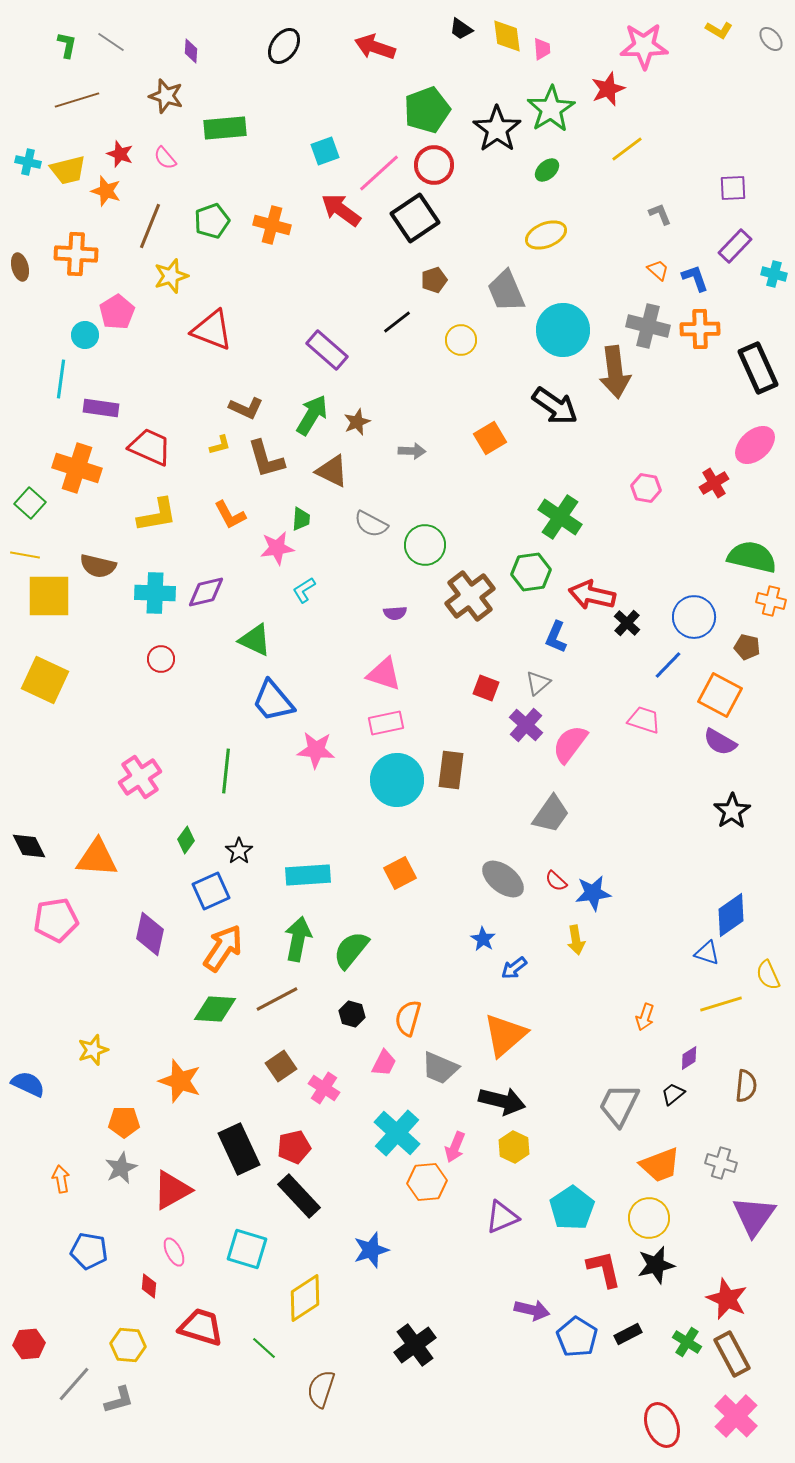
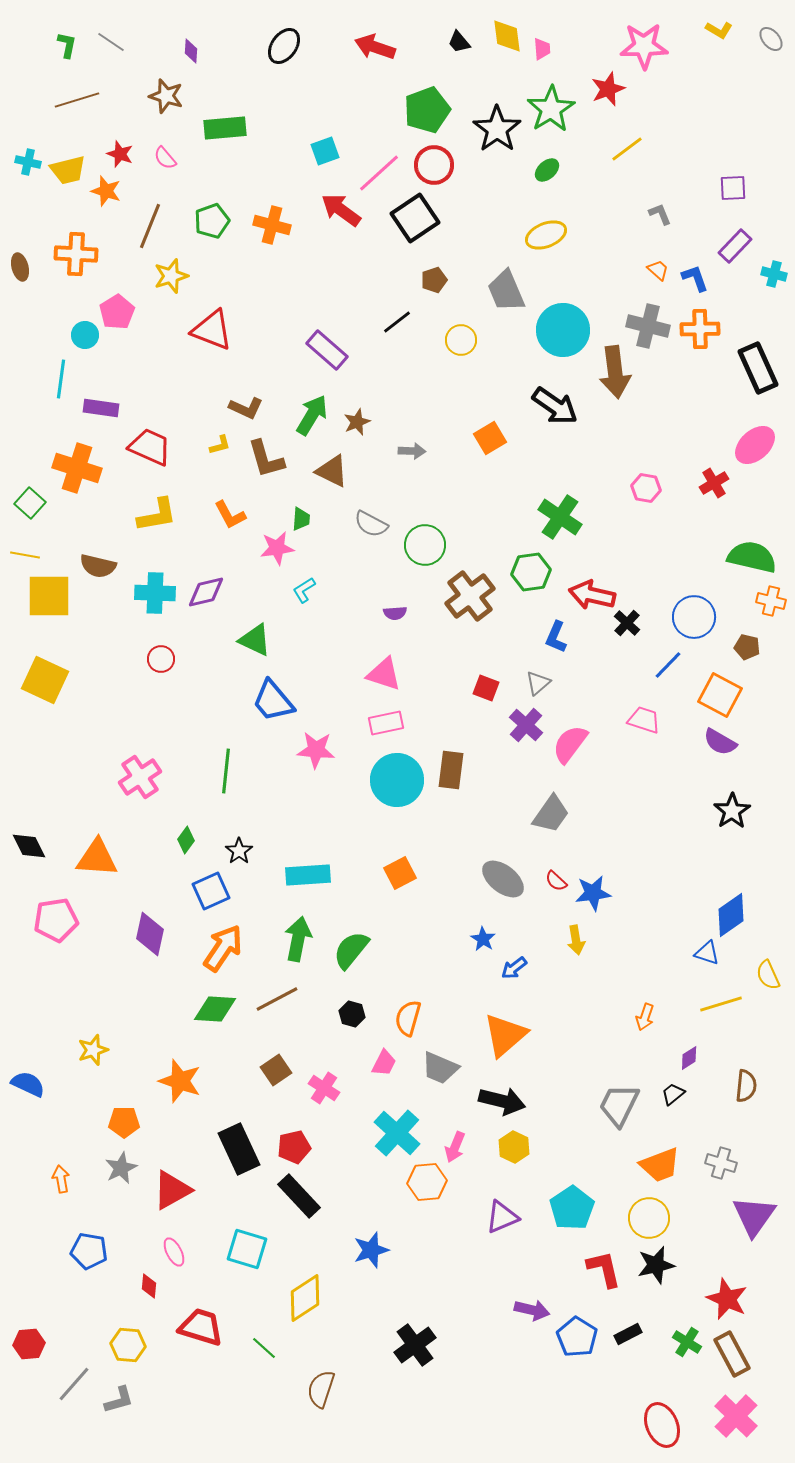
black trapezoid at (461, 29): moved 2 px left, 13 px down; rotated 15 degrees clockwise
brown square at (281, 1066): moved 5 px left, 4 px down
